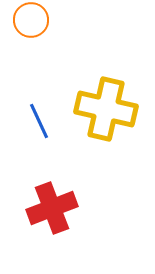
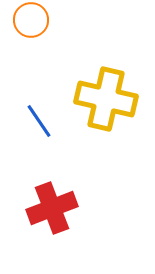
yellow cross: moved 10 px up
blue line: rotated 9 degrees counterclockwise
